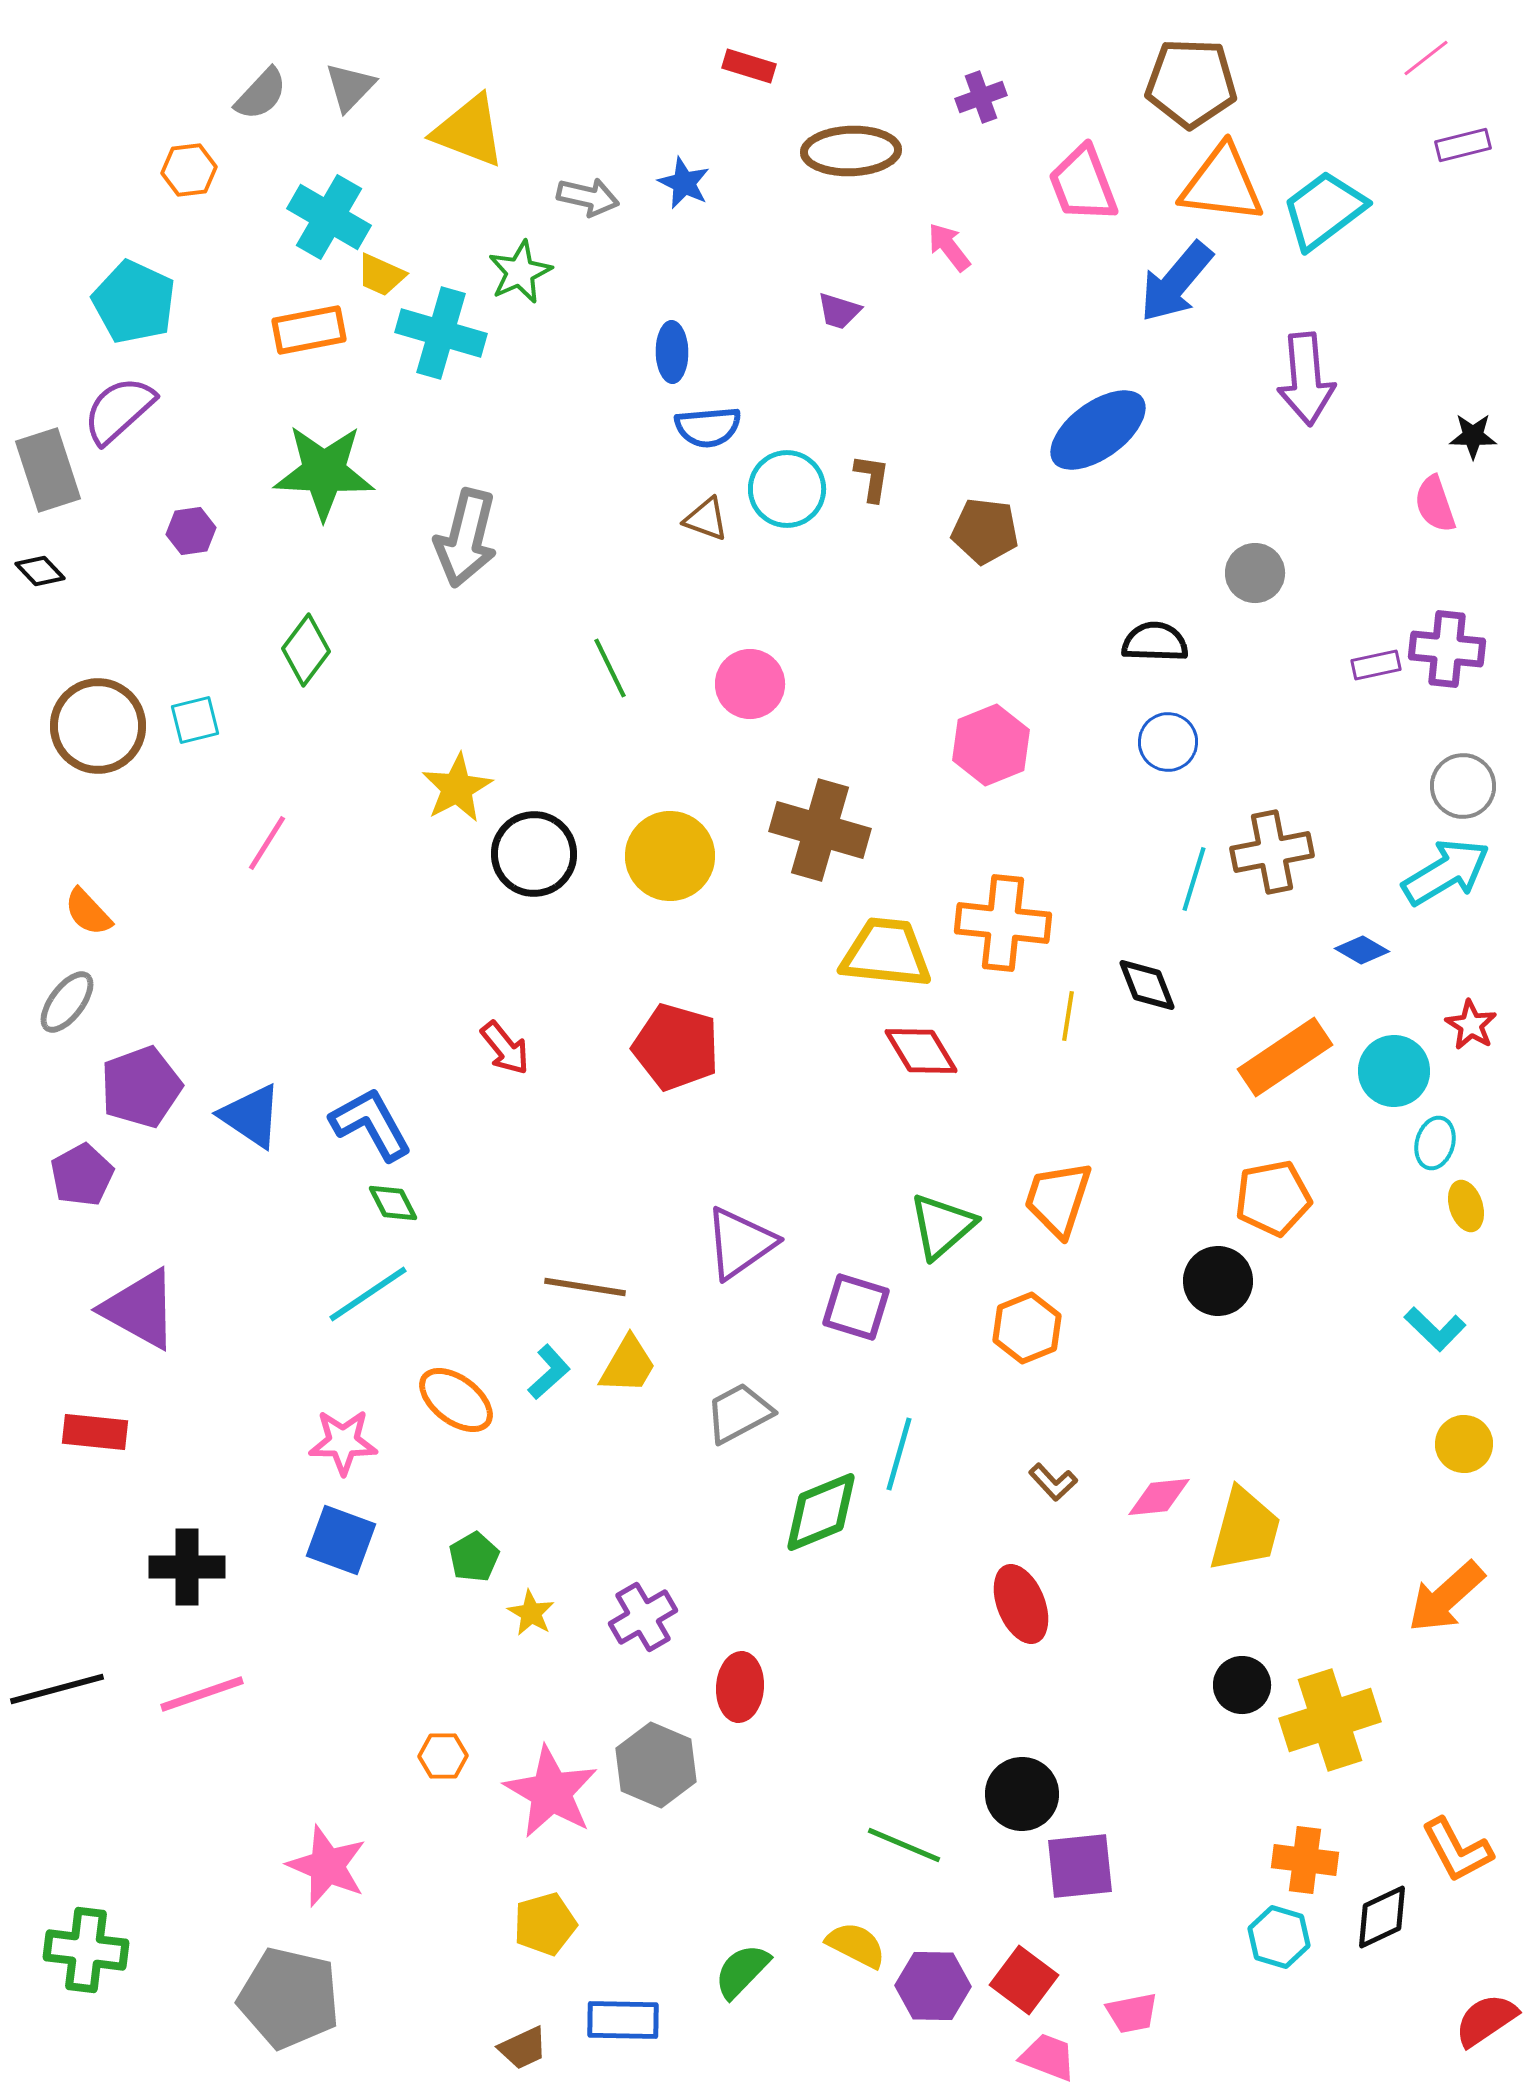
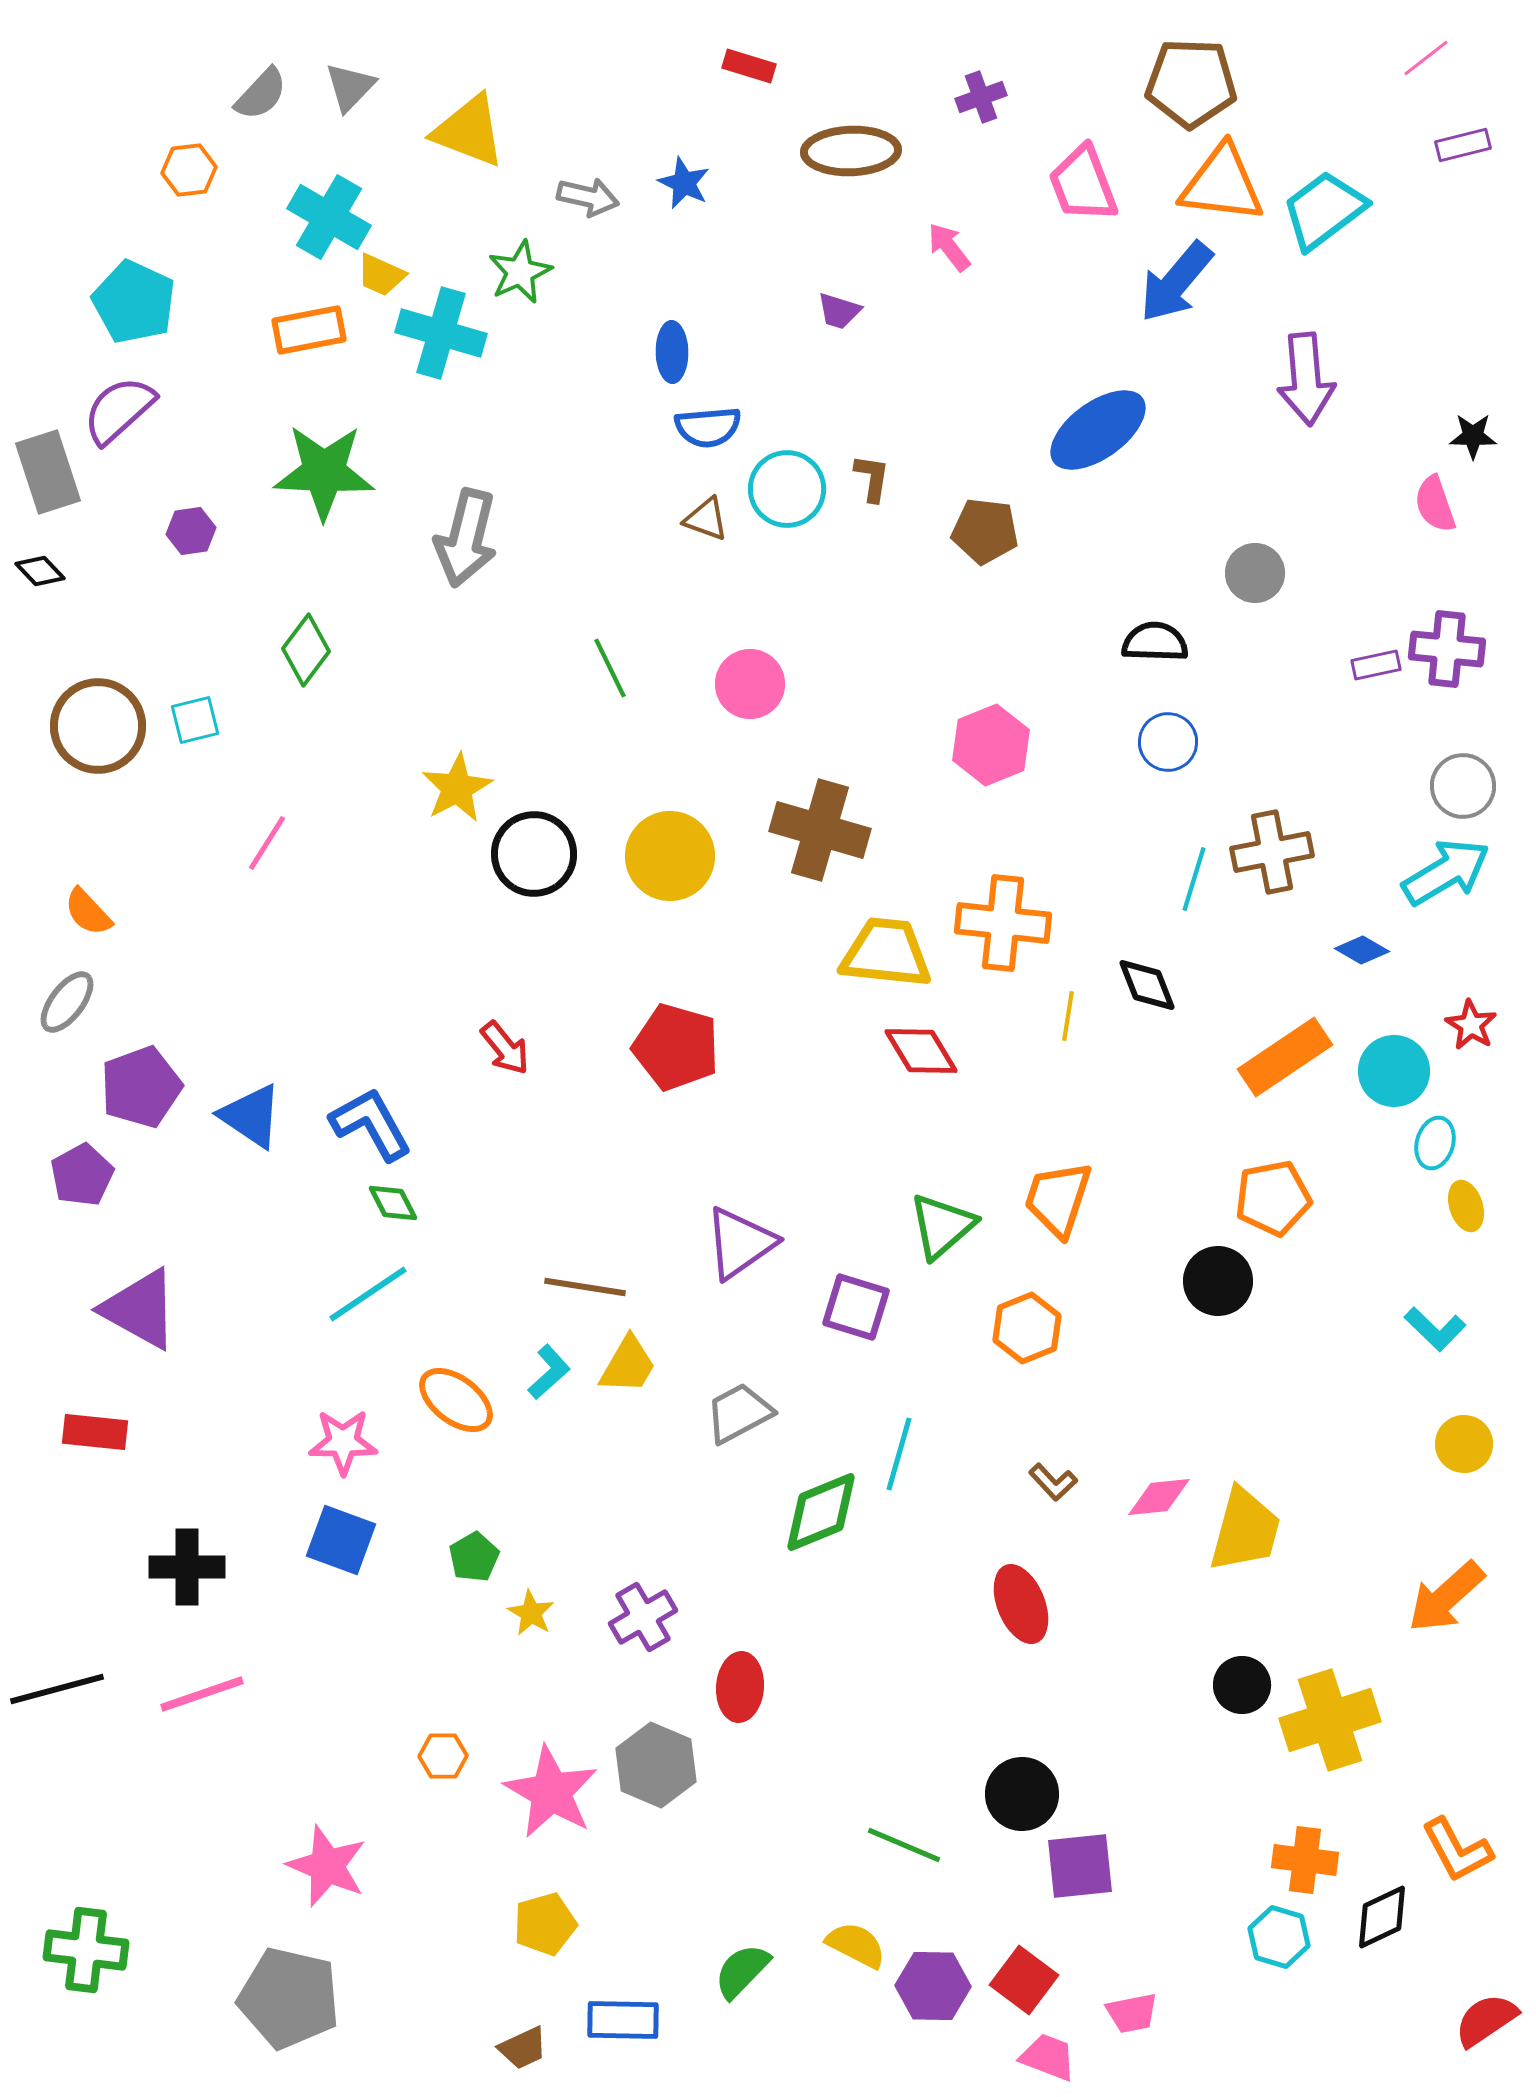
gray rectangle at (48, 470): moved 2 px down
